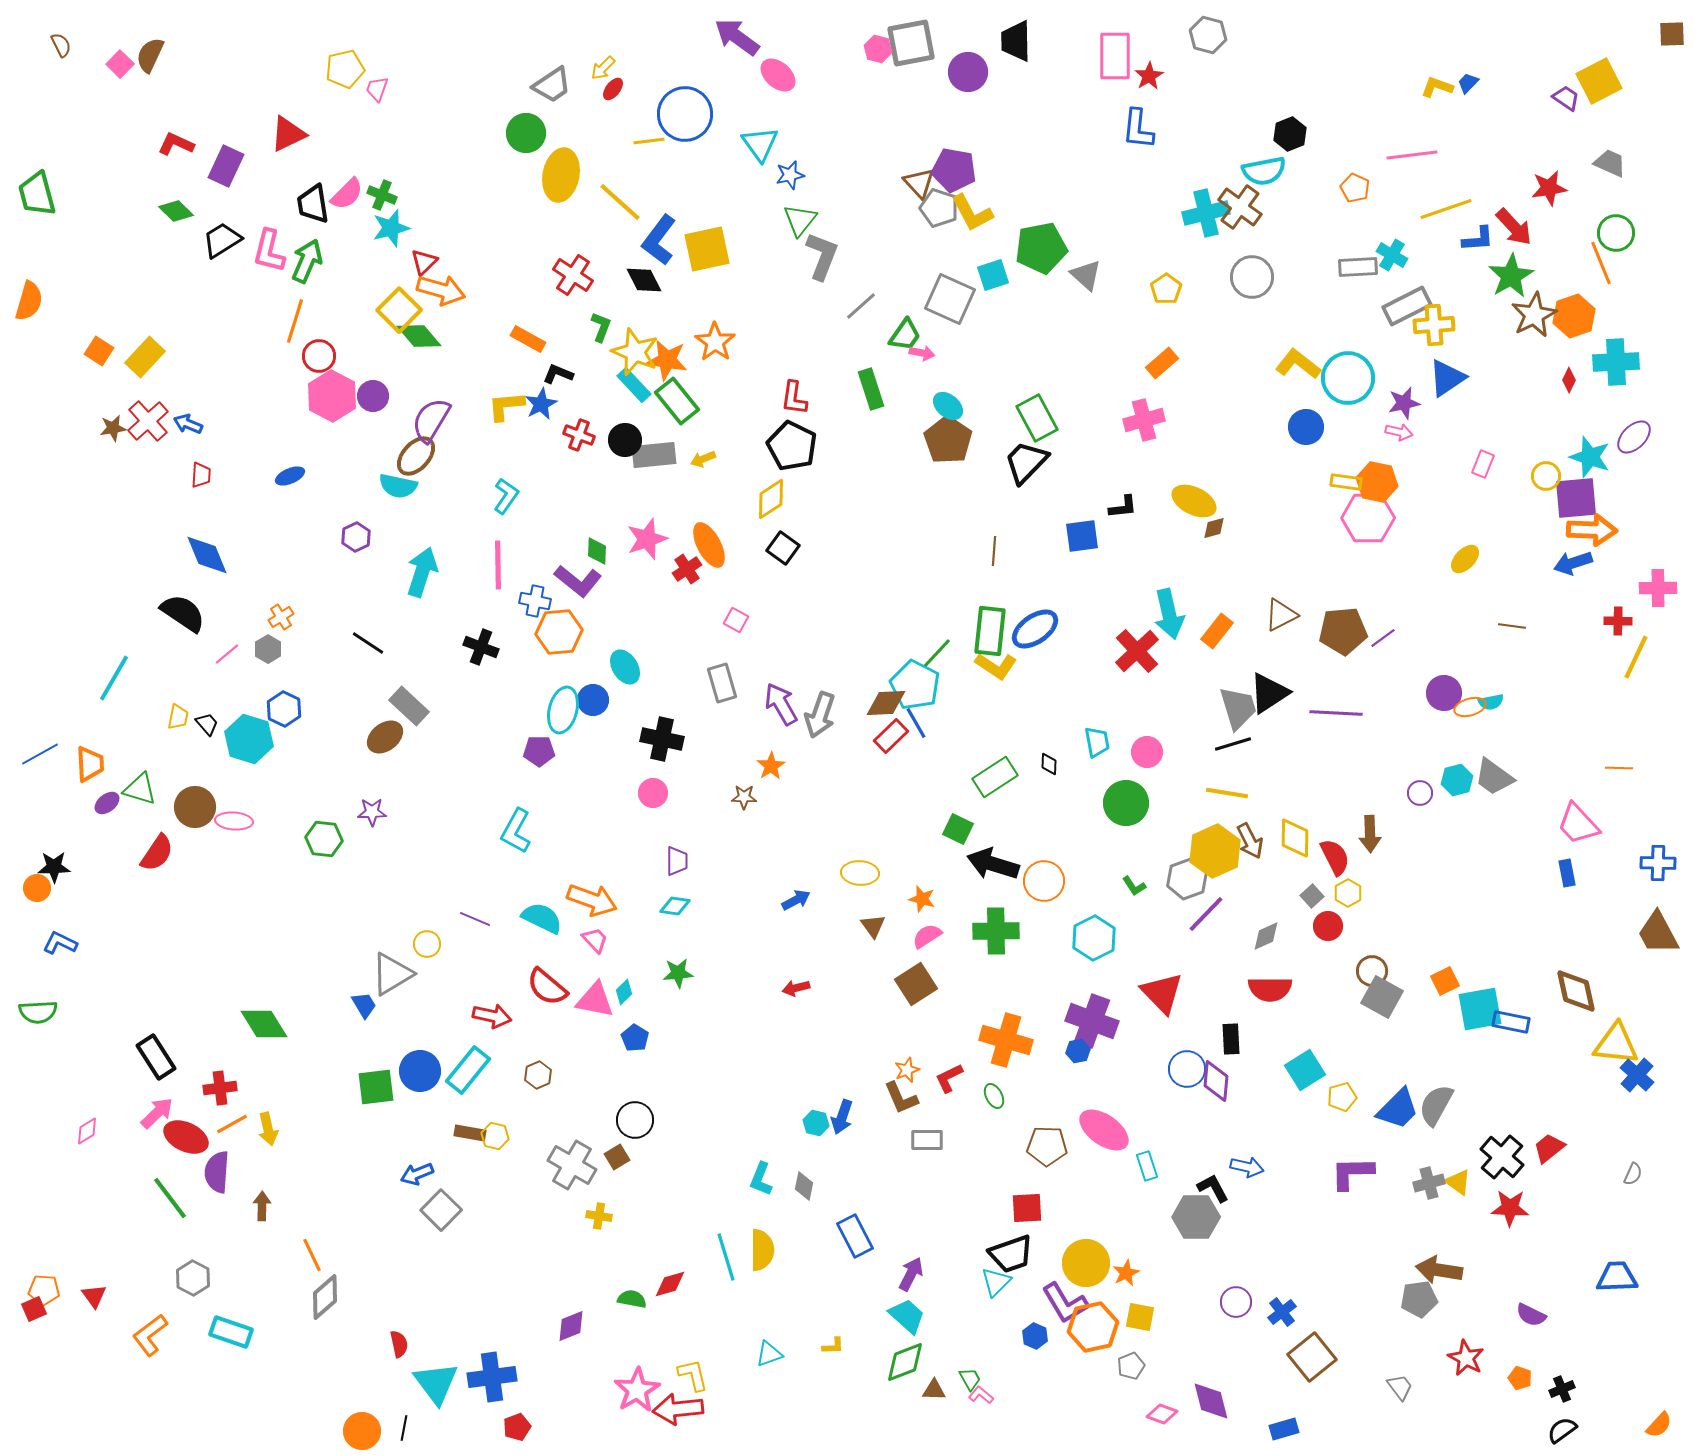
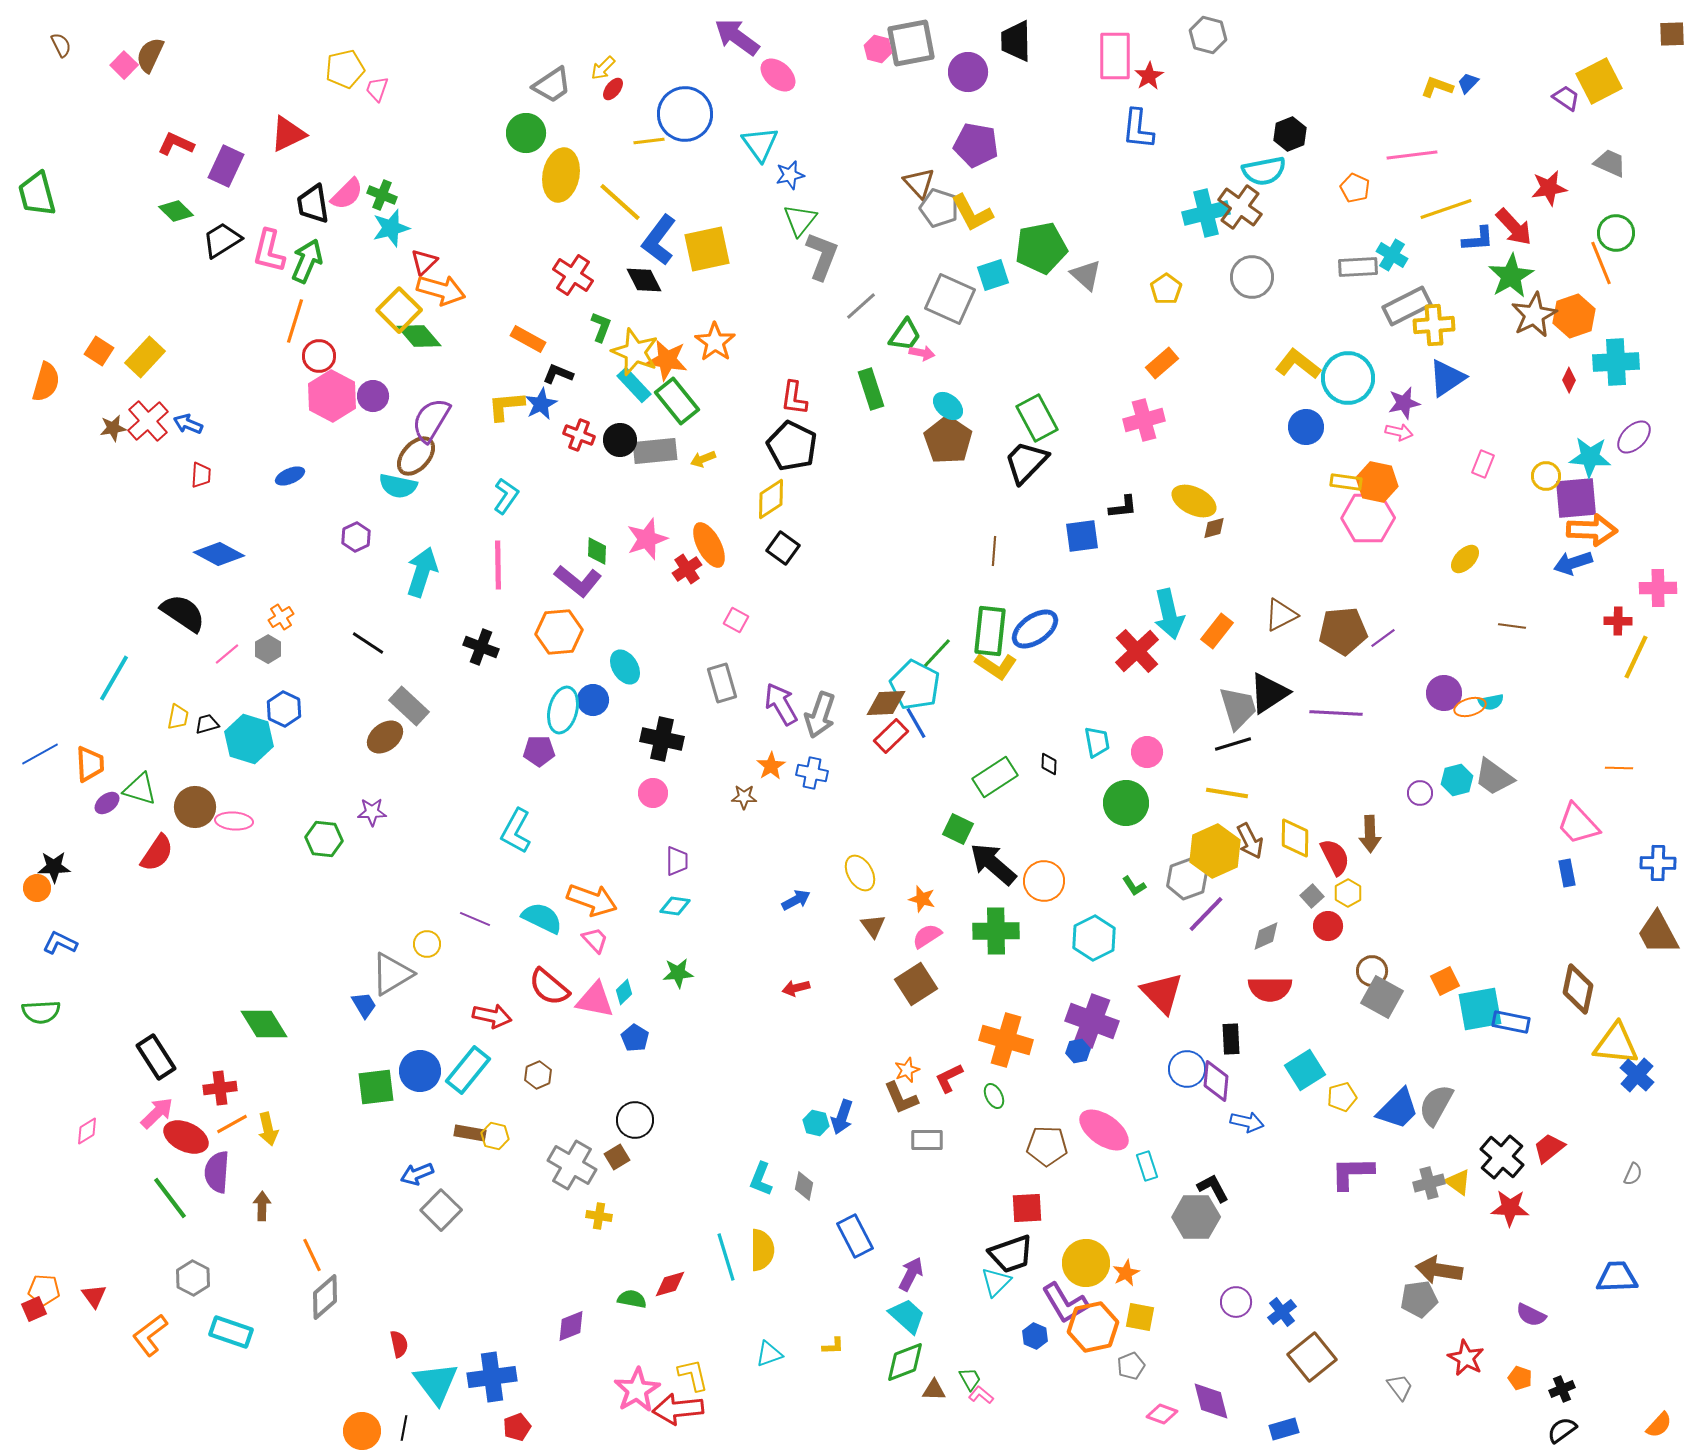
pink square at (120, 64): moved 4 px right, 1 px down
purple pentagon at (954, 170): moved 22 px right, 25 px up
orange semicircle at (29, 301): moved 17 px right, 81 px down
black circle at (625, 440): moved 5 px left
gray rectangle at (654, 455): moved 1 px right, 4 px up
cyan star at (1590, 457): rotated 15 degrees counterclockwise
blue diamond at (207, 555): moved 12 px right, 1 px up; rotated 39 degrees counterclockwise
blue cross at (535, 601): moved 277 px right, 172 px down
black trapezoid at (207, 724): rotated 65 degrees counterclockwise
black arrow at (993, 864): rotated 24 degrees clockwise
yellow ellipse at (860, 873): rotated 57 degrees clockwise
red semicircle at (547, 987): moved 2 px right
brown diamond at (1576, 991): moved 2 px right, 2 px up; rotated 24 degrees clockwise
green semicircle at (38, 1012): moved 3 px right
blue arrow at (1247, 1167): moved 45 px up
